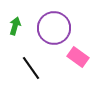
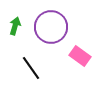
purple circle: moved 3 px left, 1 px up
pink rectangle: moved 2 px right, 1 px up
